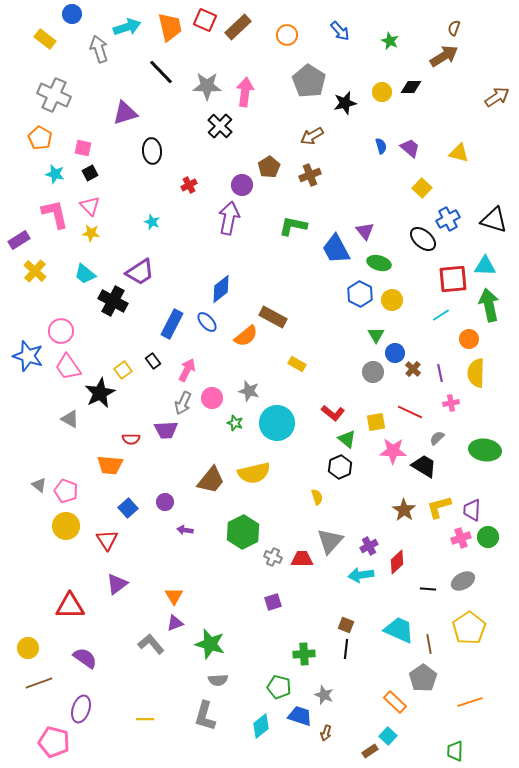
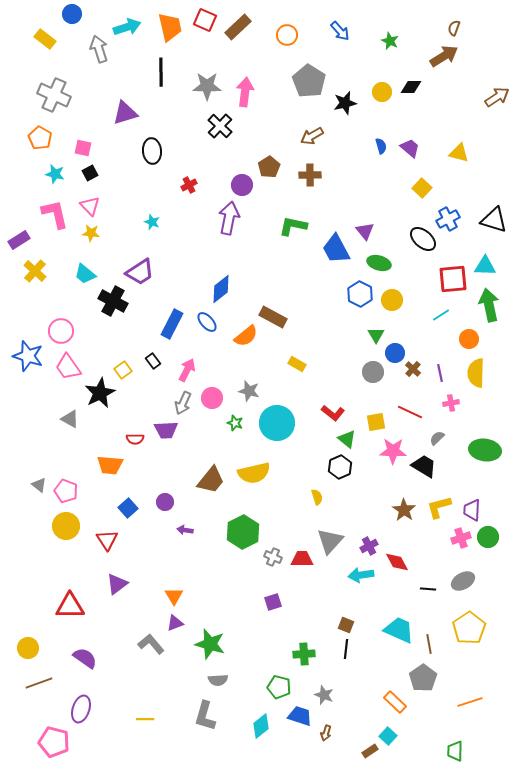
black line at (161, 72): rotated 44 degrees clockwise
brown cross at (310, 175): rotated 20 degrees clockwise
red semicircle at (131, 439): moved 4 px right
red diamond at (397, 562): rotated 75 degrees counterclockwise
